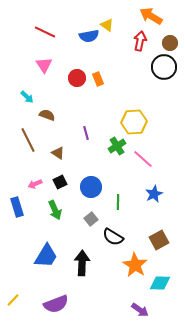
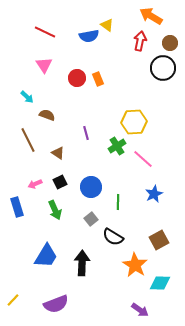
black circle: moved 1 px left, 1 px down
